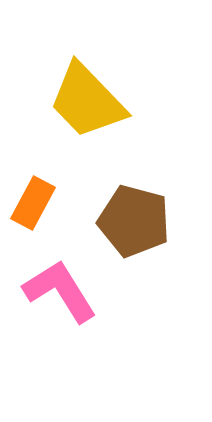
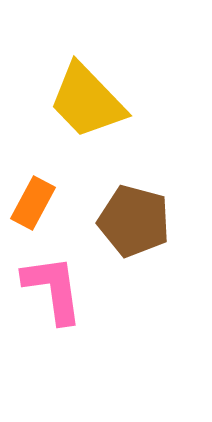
pink L-shape: moved 7 px left, 2 px up; rotated 24 degrees clockwise
